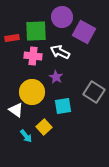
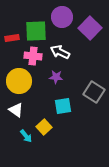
purple square: moved 6 px right, 4 px up; rotated 15 degrees clockwise
purple star: rotated 24 degrees counterclockwise
yellow circle: moved 13 px left, 11 px up
